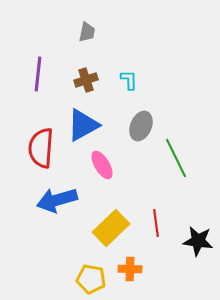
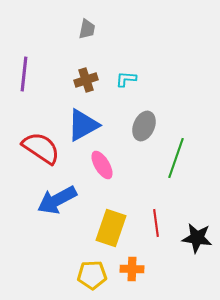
gray trapezoid: moved 3 px up
purple line: moved 14 px left
cyan L-shape: moved 3 px left, 1 px up; rotated 85 degrees counterclockwise
gray ellipse: moved 3 px right
red semicircle: rotated 120 degrees clockwise
green line: rotated 45 degrees clockwise
blue arrow: rotated 12 degrees counterclockwise
yellow rectangle: rotated 27 degrees counterclockwise
black star: moved 1 px left, 3 px up
orange cross: moved 2 px right
yellow pentagon: moved 1 px right, 4 px up; rotated 12 degrees counterclockwise
